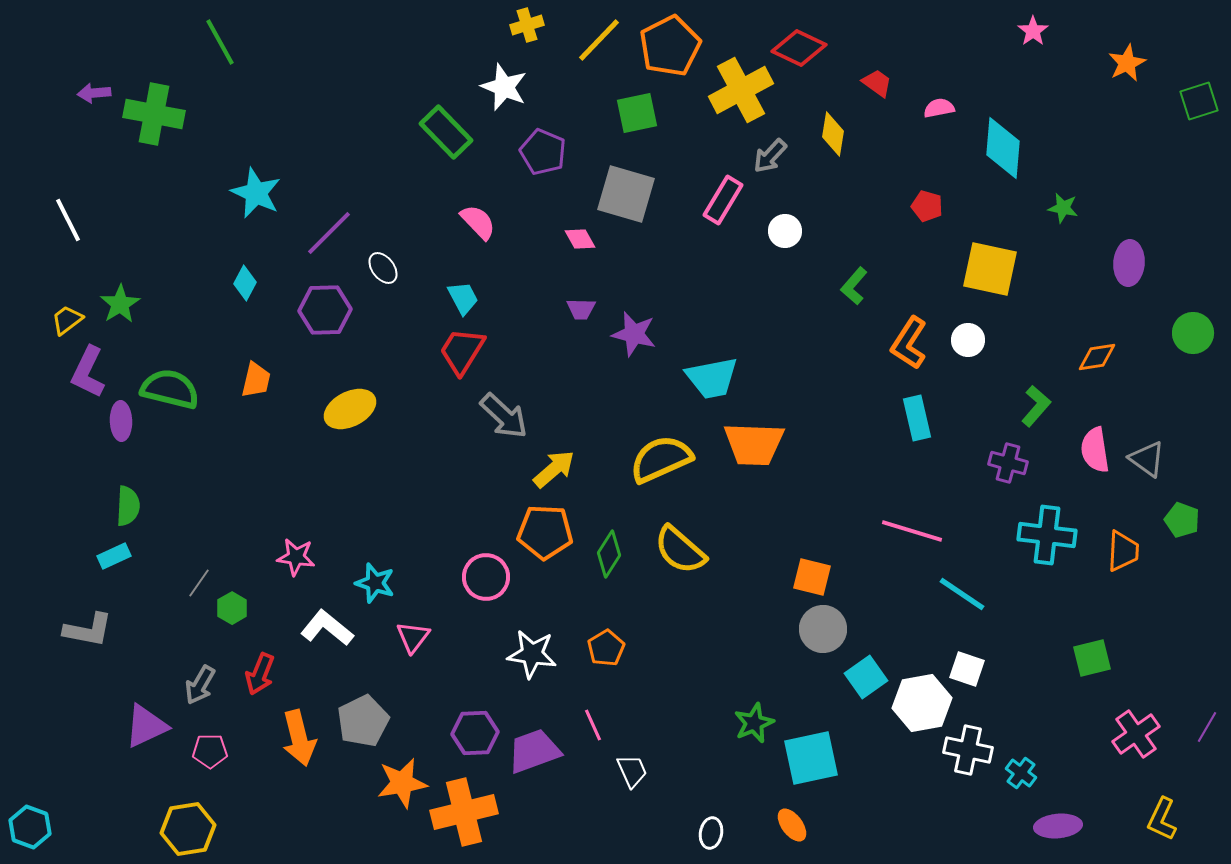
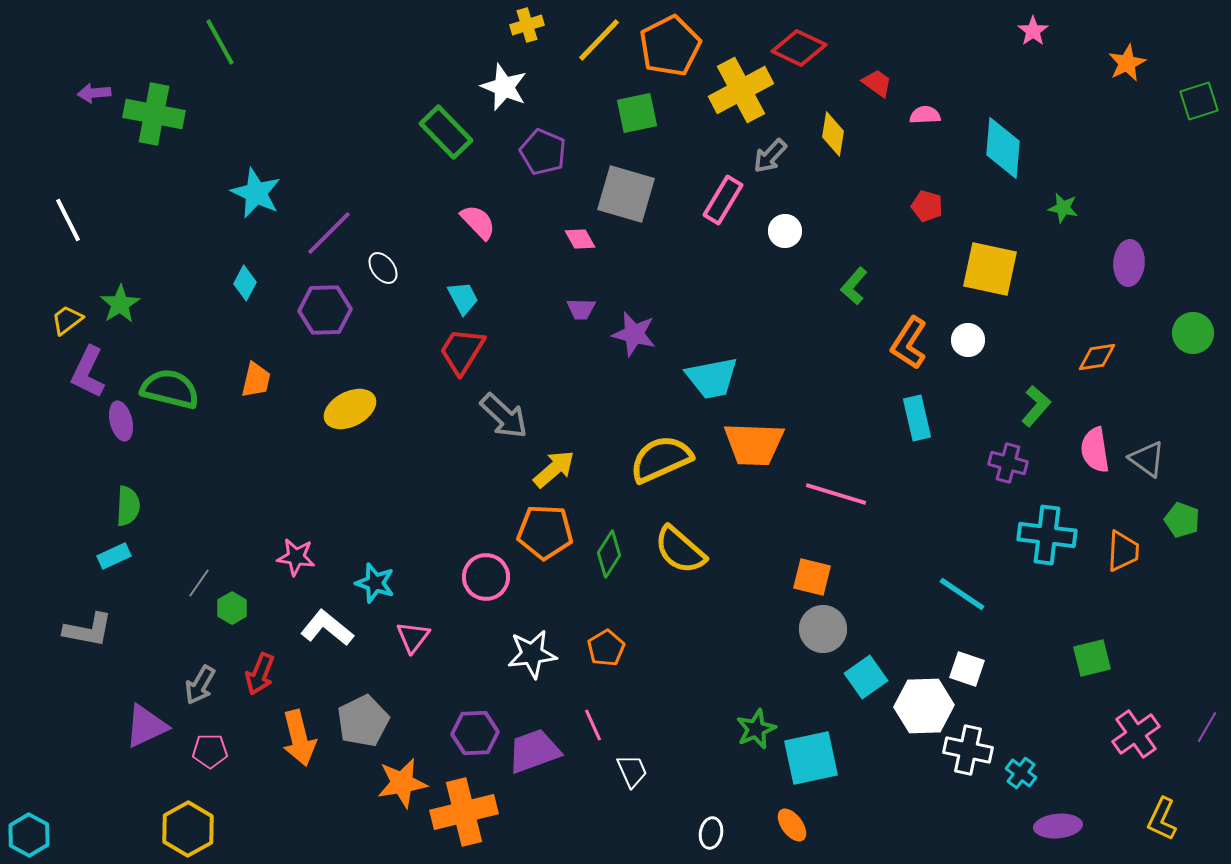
pink semicircle at (939, 108): moved 14 px left, 7 px down; rotated 8 degrees clockwise
purple ellipse at (121, 421): rotated 12 degrees counterclockwise
pink line at (912, 531): moved 76 px left, 37 px up
white star at (532, 654): rotated 15 degrees counterclockwise
white hexagon at (922, 703): moved 2 px right, 3 px down; rotated 8 degrees clockwise
green star at (754, 723): moved 2 px right, 6 px down
cyan hexagon at (30, 827): moved 1 px left, 8 px down; rotated 9 degrees clockwise
yellow hexagon at (188, 829): rotated 20 degrees counterclockwise
